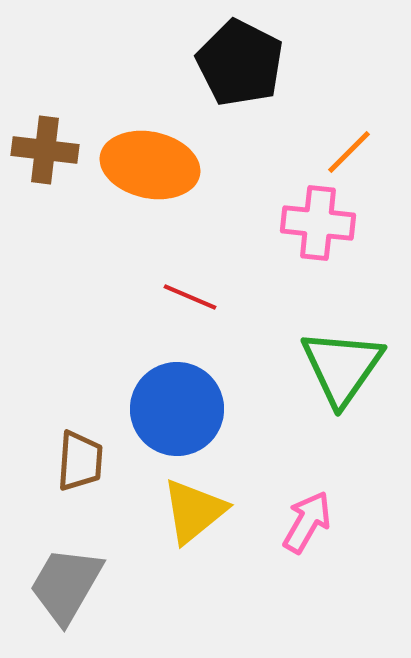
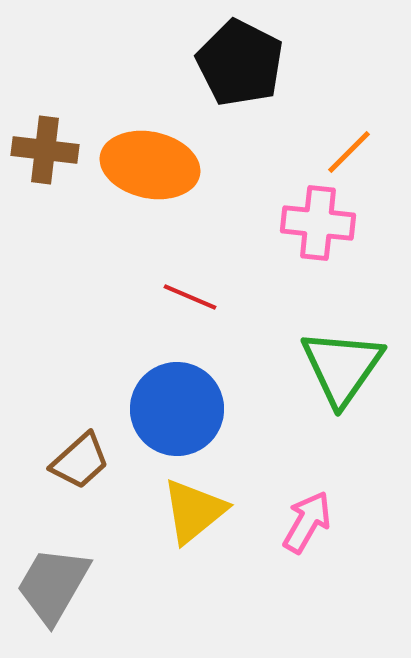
brown trapezoid: rotated 44 degrees clockwise
gray trapezoid: moved 13 px left
